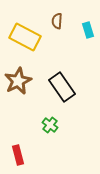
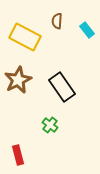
cyan rectangle: moved 1 px left; rotated 21 degrees counterclockwise
brown star: moved 1 px up
